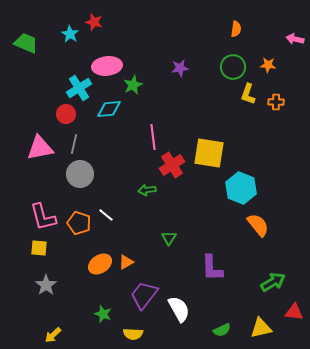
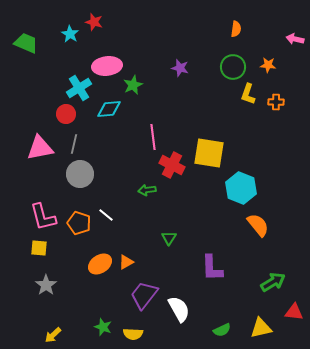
purple star at (180, 68): rotated 24 degrees clockwise
red cross at (172, 165): rotated 30 degrees counterclockwise
green star at (103, 314): moved 13 px down
